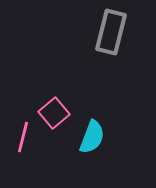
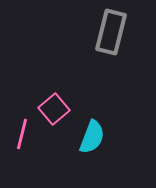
pink square: moved 4 px up
pink line: moved 1 px left, 3 px up
